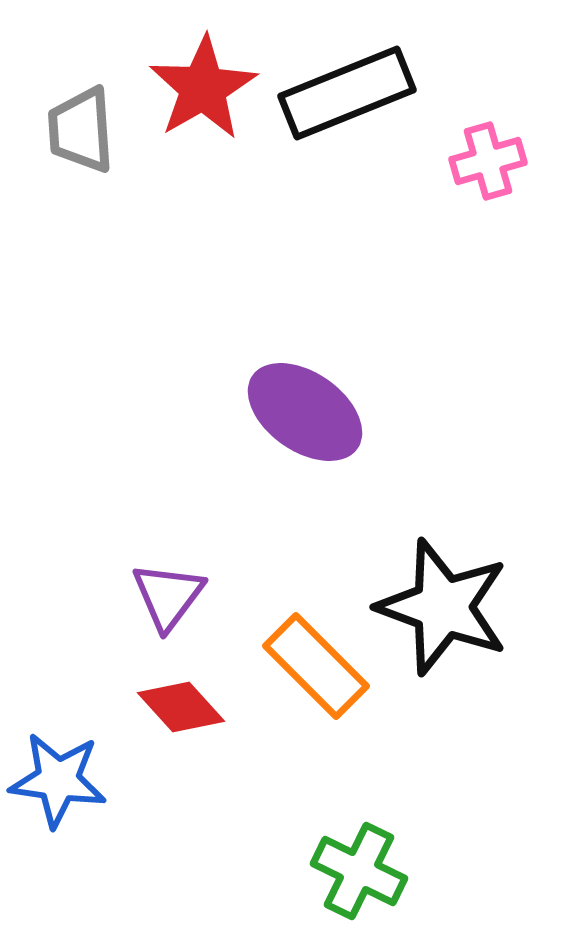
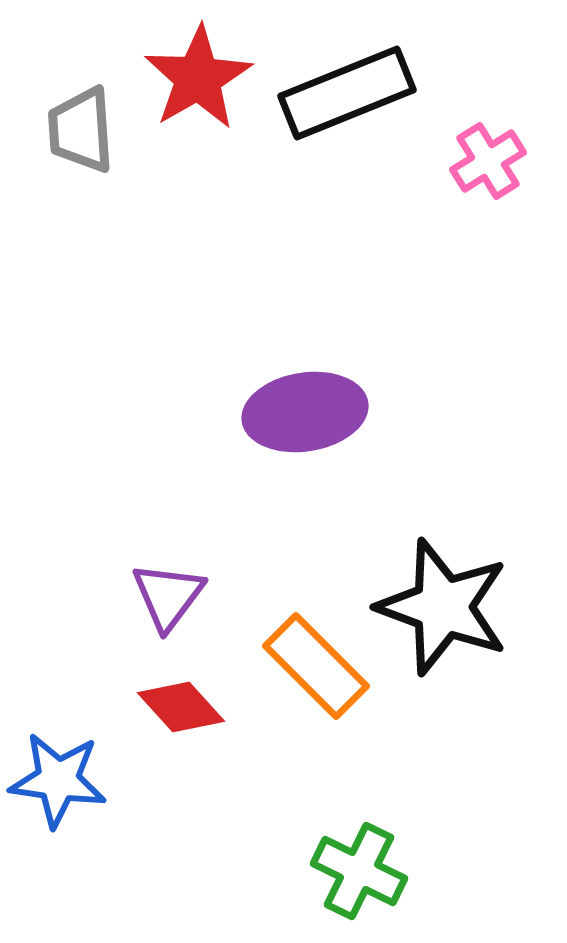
red star: moved 5 px left, 10 px up
pink cross: rotated 16 degrees counterclockwise
purple ellipse: rotated 44 degrees counterclockwise
